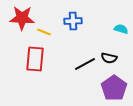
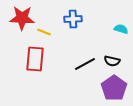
blue cross: moved 2 px up
black semicircle: moved 3 px right, 3 px down
